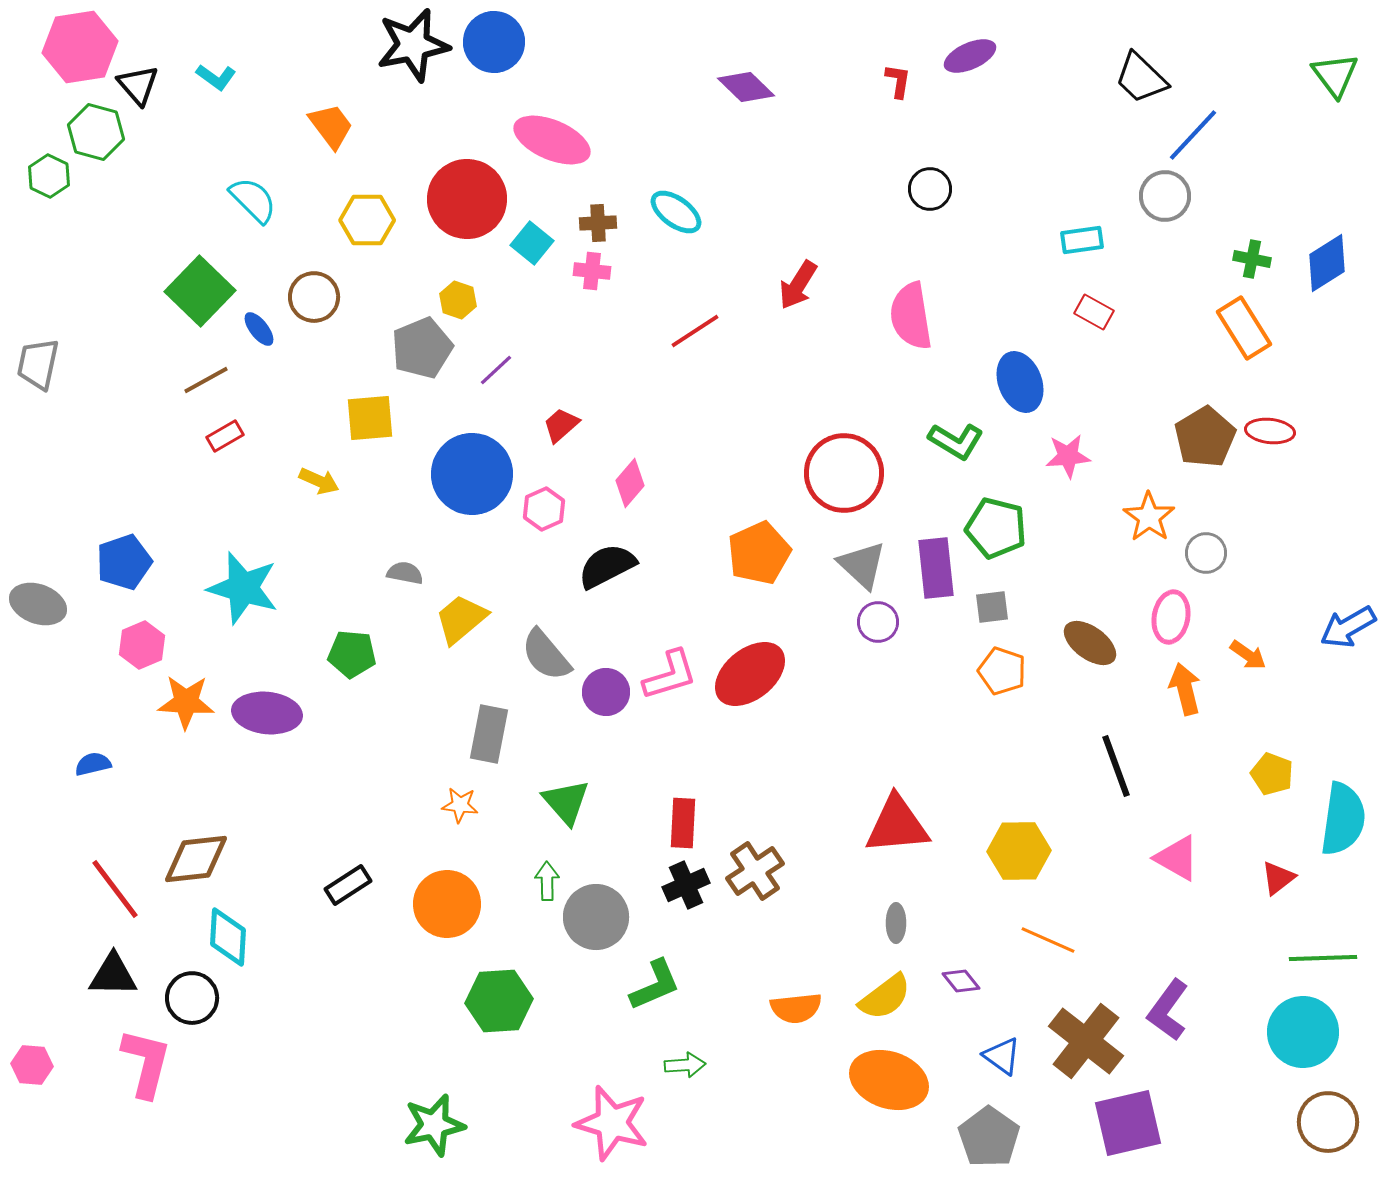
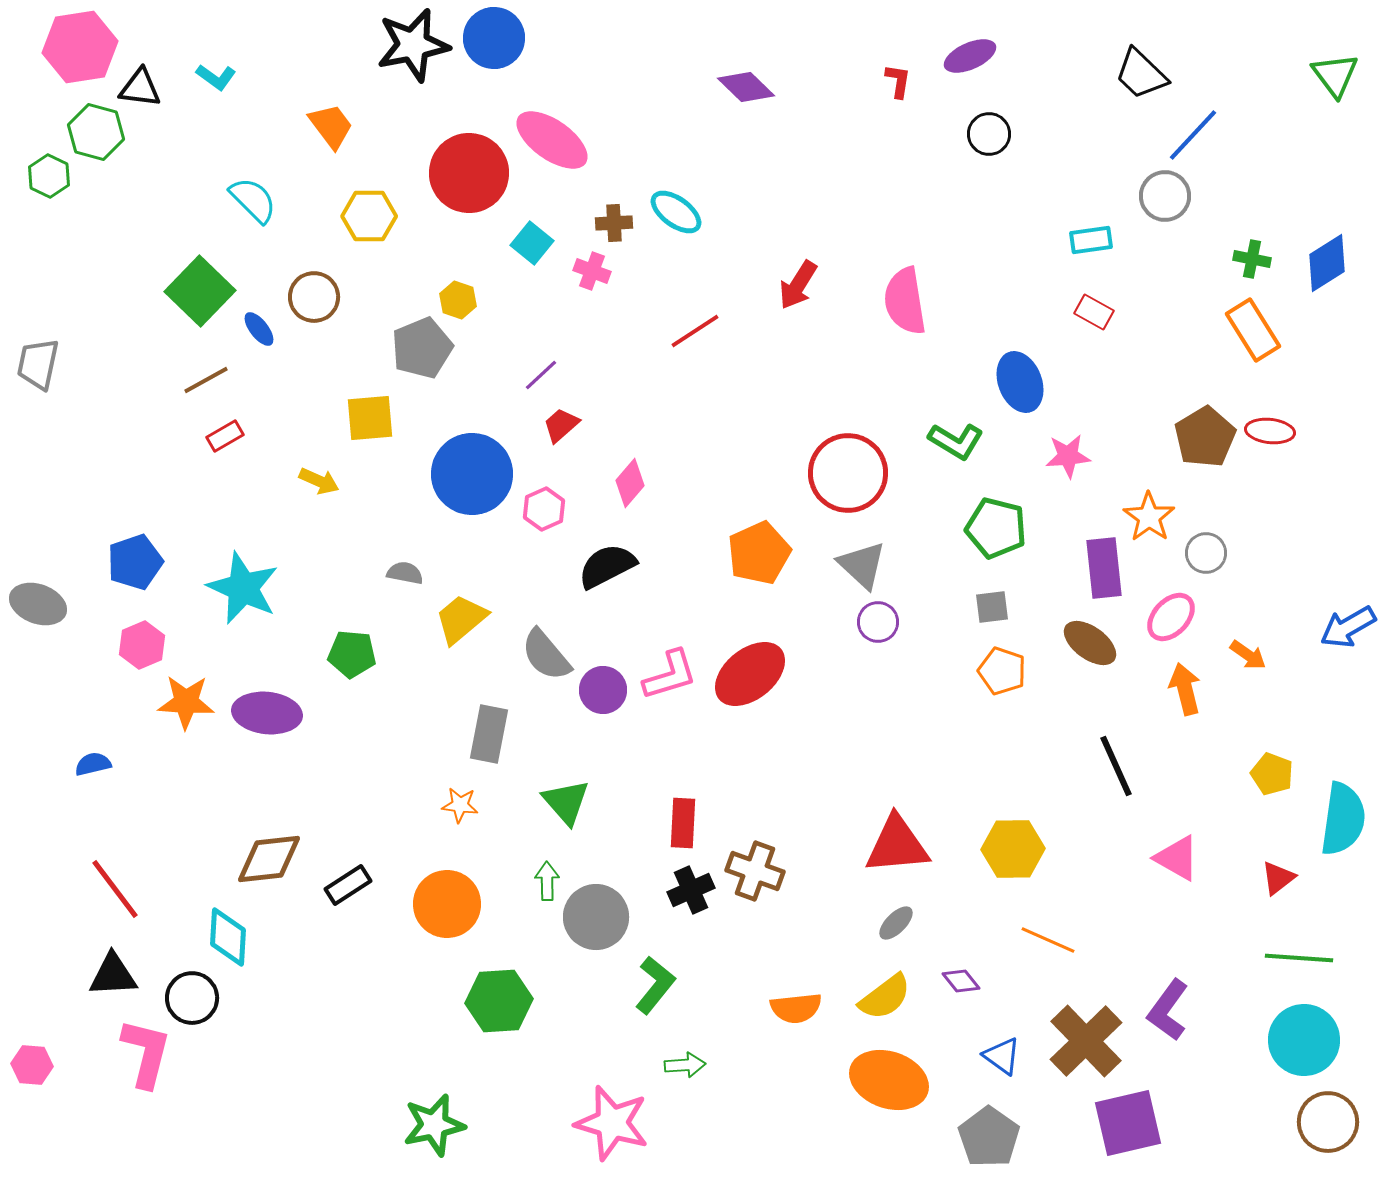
blue circle at (494, 42): moved 4 px up
black trapezoid at (1141, 78): moved 4 px up
black triangle at (138, 85): moved 2 px right, 3 px down; rotated 42 degrees counterclockwise
pink ellipse at (552, 140): rotated 12 degrees clockwise
black circle at (930, 189): moved 59 px right, 55 px up
red circle at (467, 199): moved 2 px right, 26 px up
yellow hexagon at (367, 220): moved 2 px right, 4 px up
brown cross at (598, 223): moved 16 px right
cyan rectangle at (1082, 240): moved 9 px right
pink cross at (592, 271): rotated 15 degrees clockwise
pink semicircle at (911, 316): moved 6 px left, 15 px up
orange rectangle at (1244, 328): moved 9 px right, 2 px down
purple line at (496, 370): moved 45 px right, 5 px down
red circle at (844, 473): moved 4 px right
blue pentagon at (124, 562): moved 11 px right
purple rectangle at (936, 568): moved 168 px right
cyan star at (243, 588): rotated 8 degrees clockwise
pink ellipse at (1171, 617): rotated 33 degrees clockwise
purple circle at (606, 692): moved 3 px left, 2 px up
black line at (1116, 766): rotated 4 degrees counterclockwise
red triangle at (897, 825): moved 20 px down
yellow hexagon at (1019, 851): moved 6 px left, 2 px up
brown diamond at (196, 859): moved 73 px right
brown cross at (755, 871): rotated 36 degrees counterclockwise
black cross at (686, 885): moved 5 px right, 5 px down
gray ellipse at (896, 923): rotated 45 degrees clockwise
green line at (1323, 958): moved 24 px left; rotated 6 degrees clockwise
black triangle at (113, 975): rotated 4 degrees counterclockwise
green L-shape at (655, 985): rotated 28 degrees counterclockwise
cyan circle at (1303, 1032): moved 1 px right, 8 px down
brown cross at (1086, 1041): rotated 8 degrees clockwise
pink L-shape at (146, 1063): moved 10 px up
